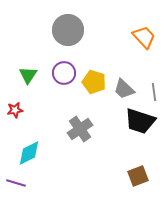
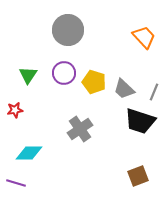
gray line: rotated 30 degrees clockwise
cyan diamond: rotated 28 degrees clockwise
